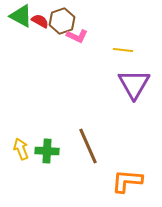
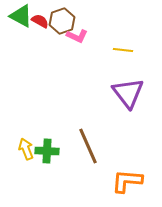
purple triangle: moved 6 px left, 9 px down; rotated 8 degrees counterclockwise
yellow arrow: moved 5 px right
